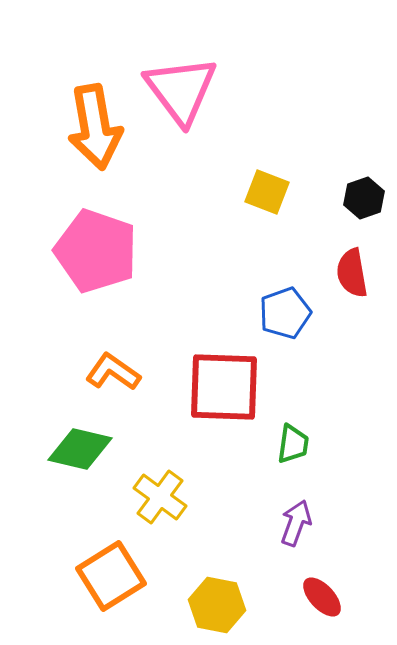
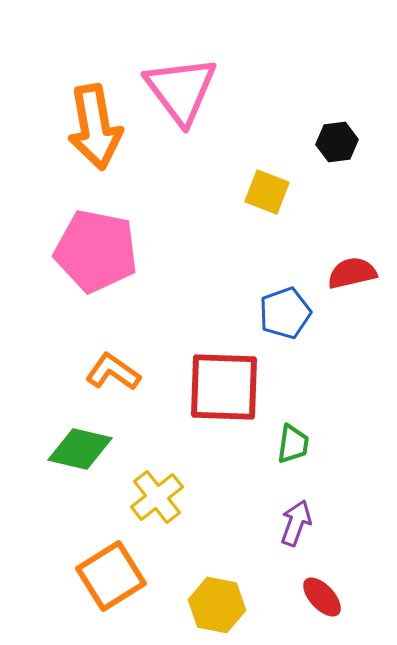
black hexagon: moved 27 px left, 56 px up; rotated 12 degrees clockwise
pink pentagon: rotated 8 degrees counterclockwise
red semicircle: rotated 87 degrees clockwise
yellow cross: moved 3 px left; rotated 16 degrees clockwise
